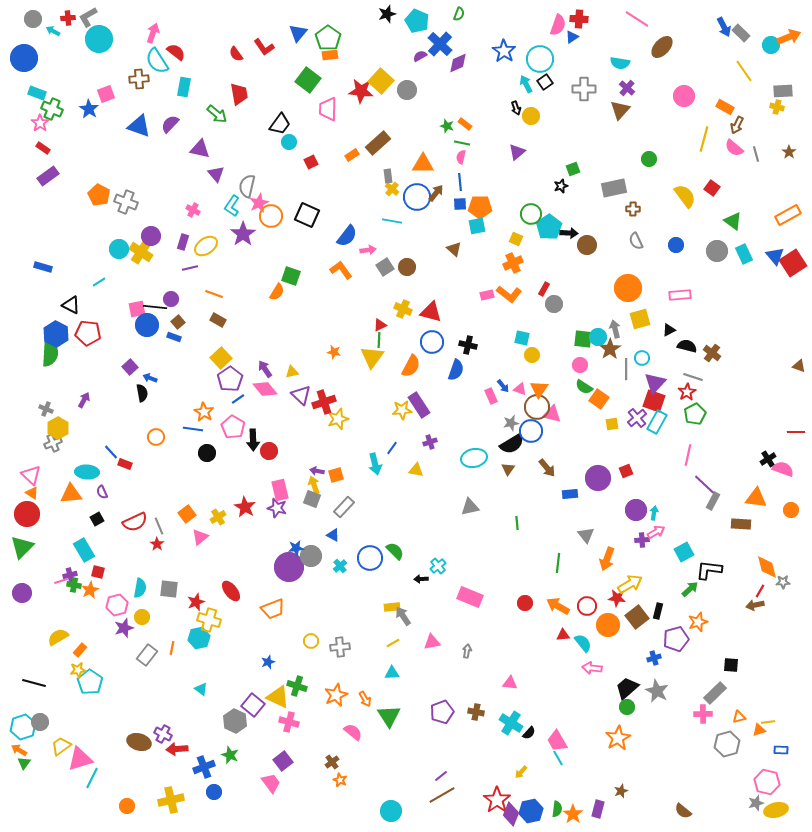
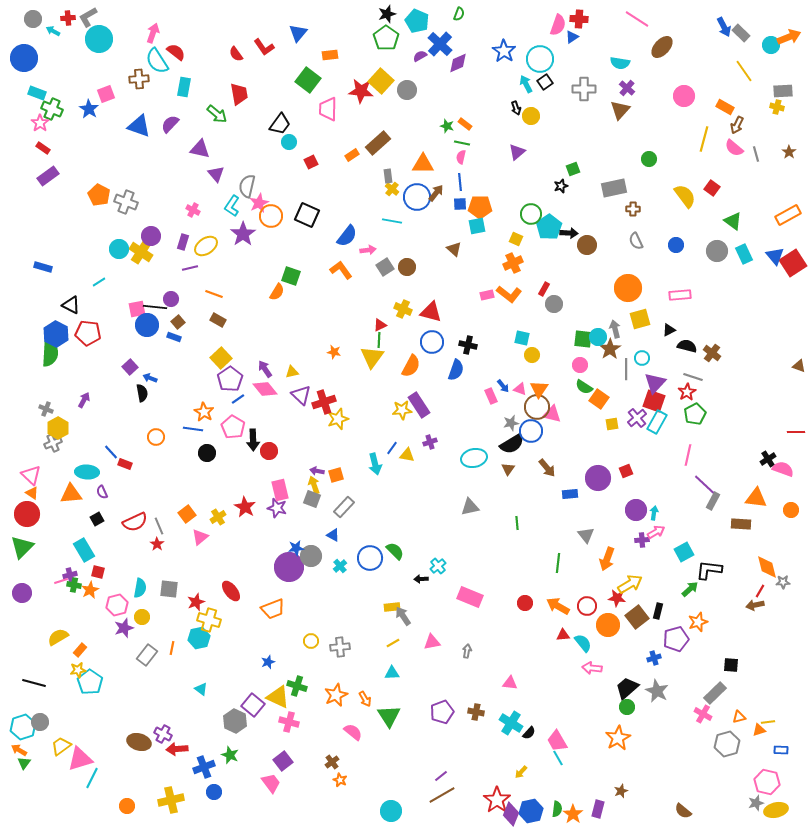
green pentagon at (328, 38): moved 58 px right
yellow triangle at (416, 470): moved 9 px left, 15 px up
pink cross at (703, 714): rotated 30 degrees clockwise
